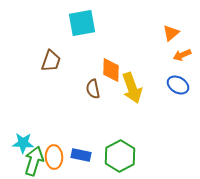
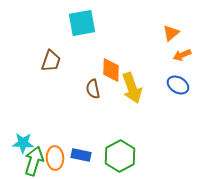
orange ellipse: moved 1 px right, 1 px down
